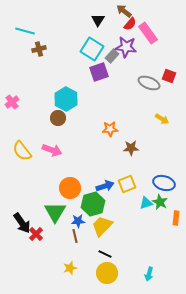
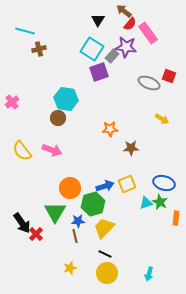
cyan hexagon: rotated 20 degrees counterclockwise
yellow trapezoid: moved 2 px right, 2 px down
